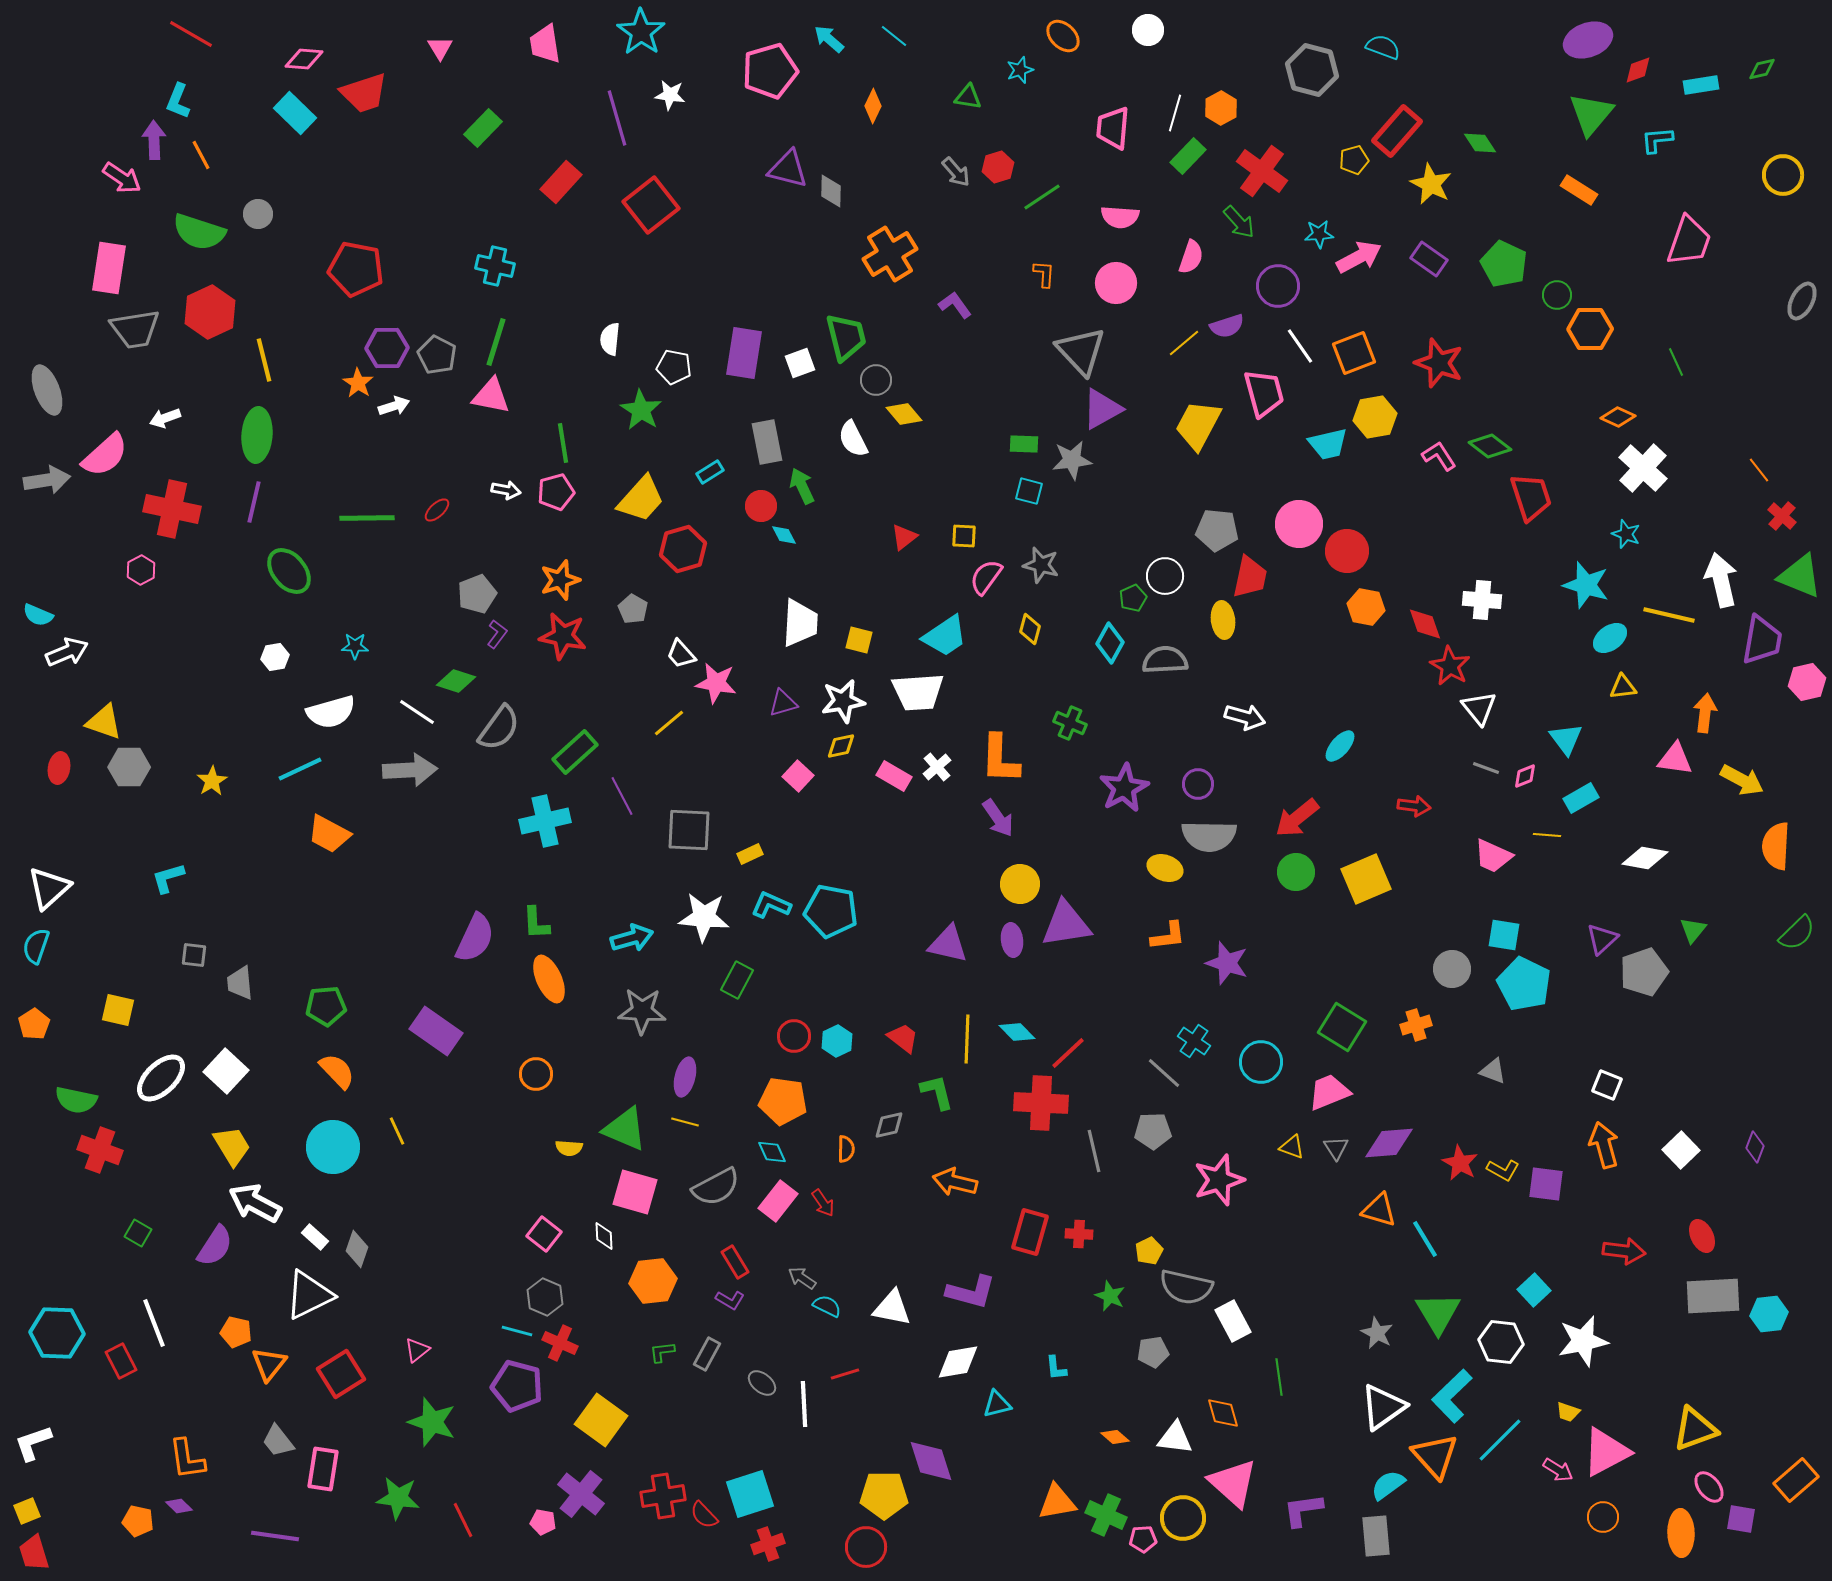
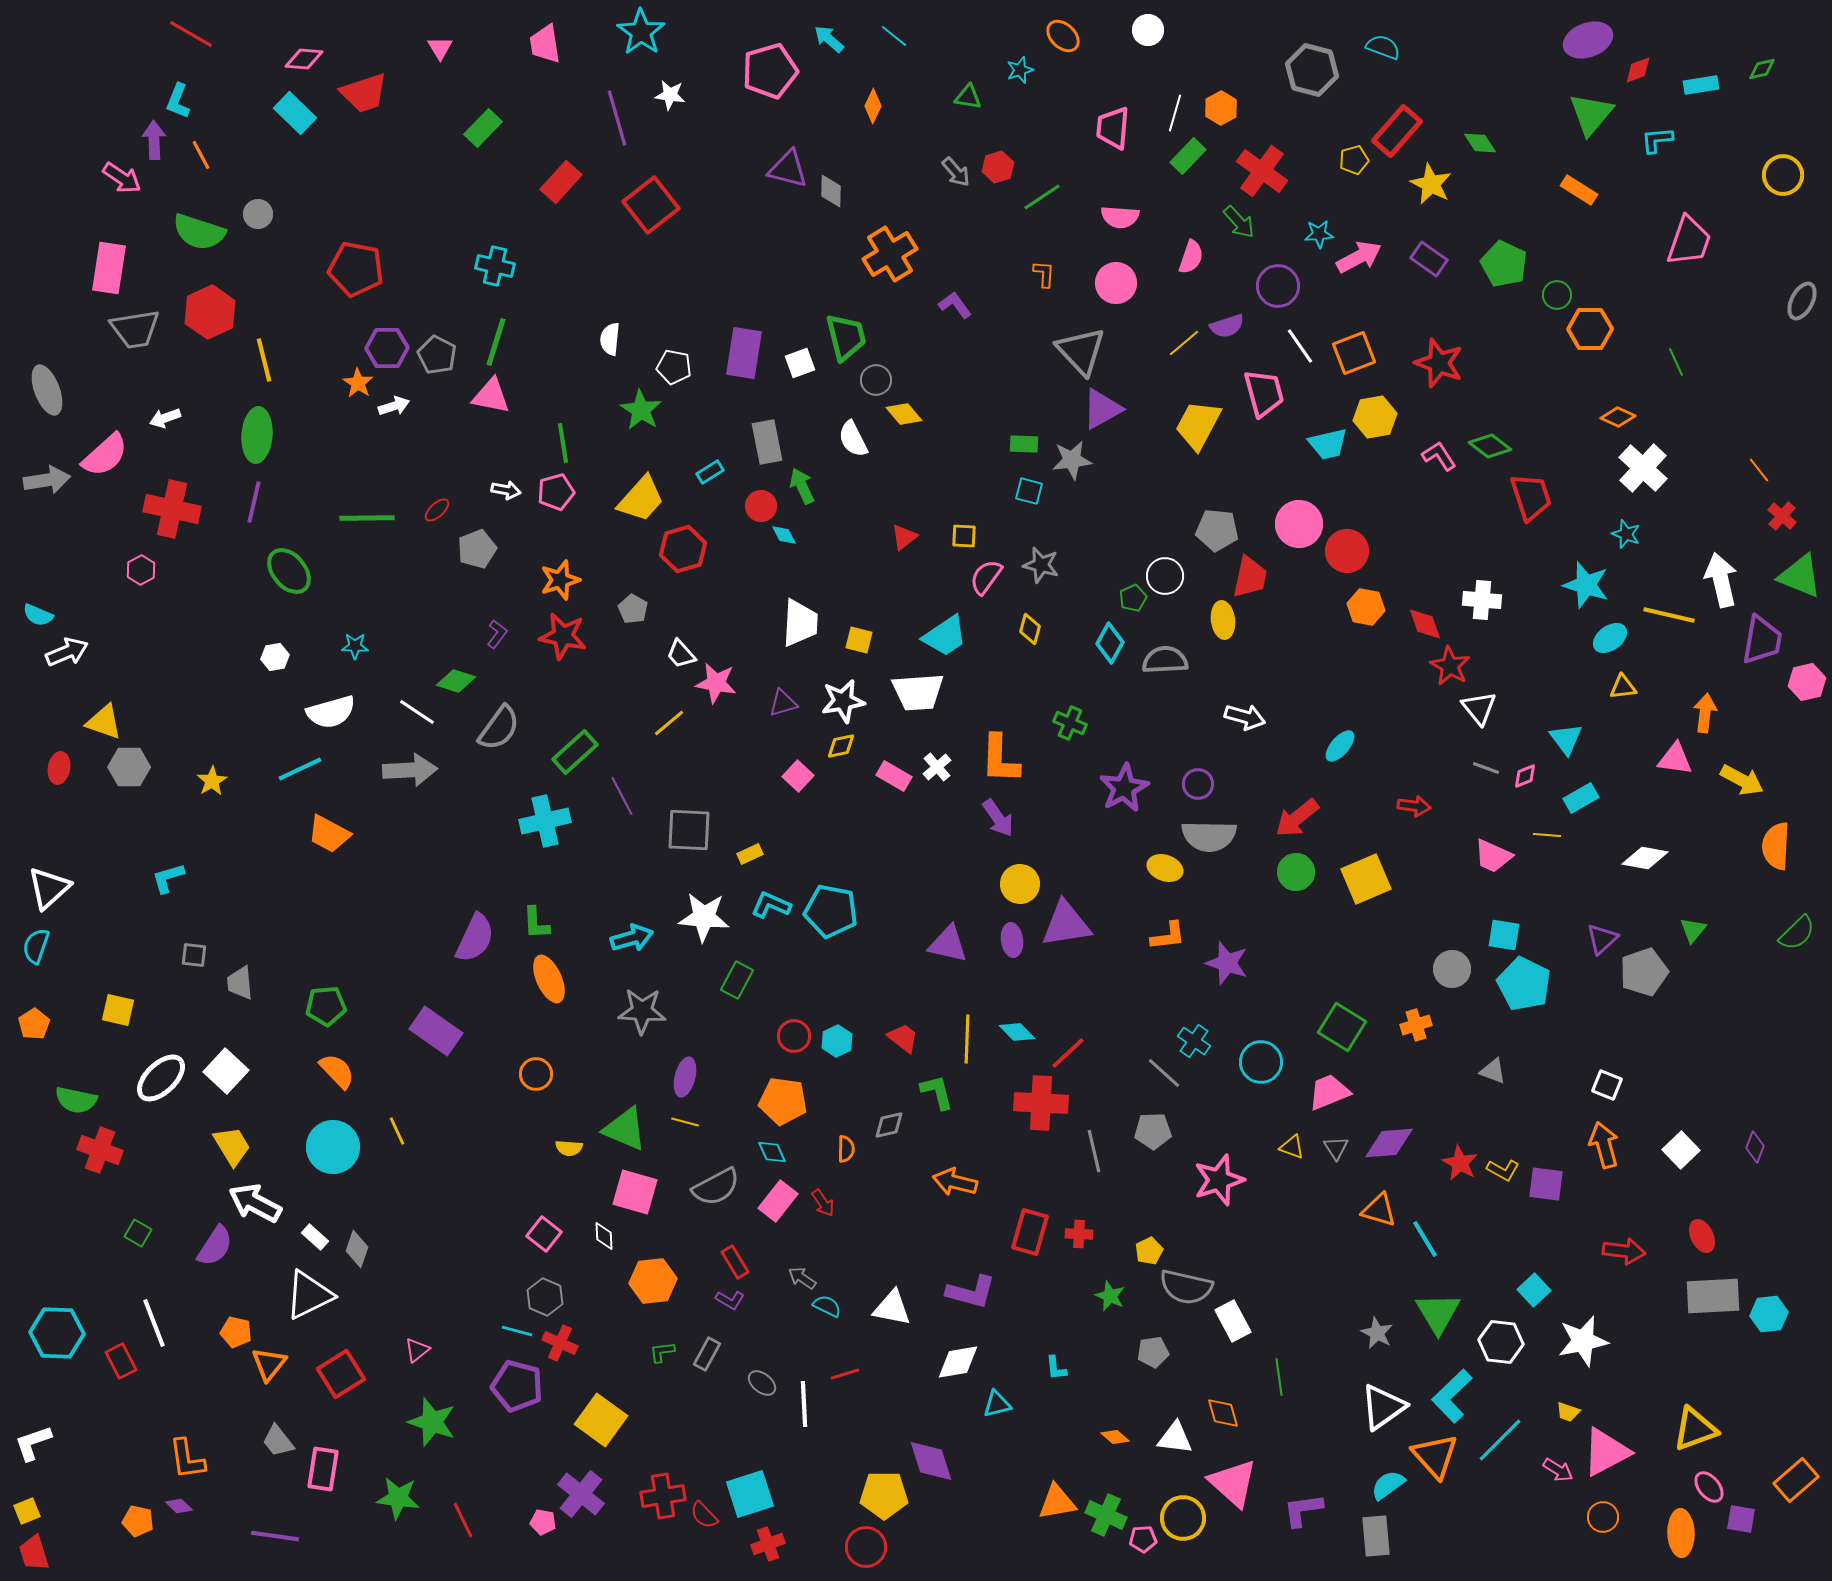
gray pentagon at (477, 594): moved 45 px up
